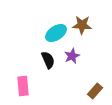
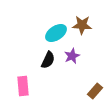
black semicircle: rotated 48 degrees clockwise
